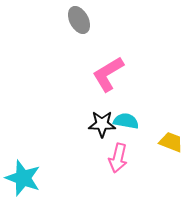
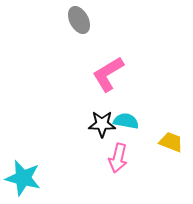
cyan star: rotated 6 degrees counterclockwise
